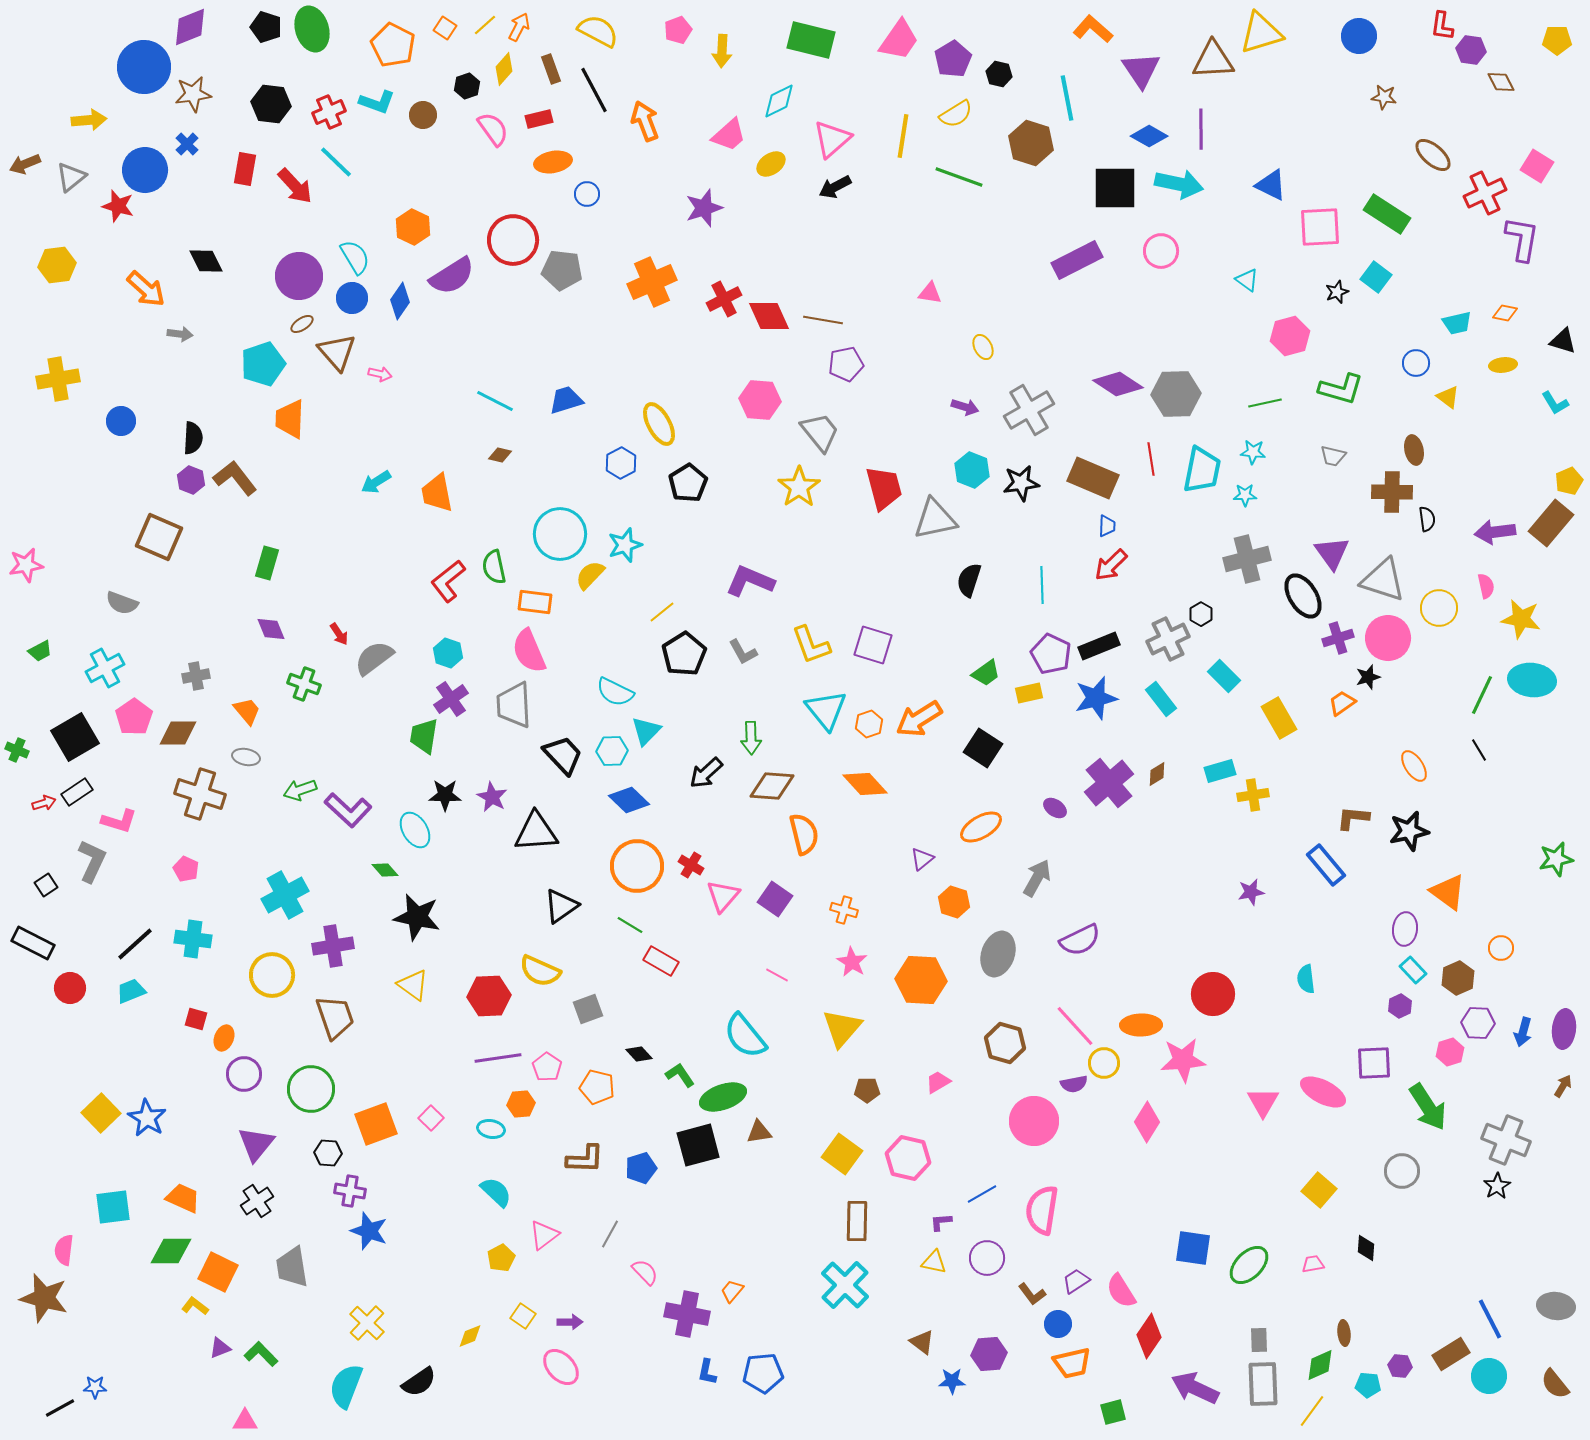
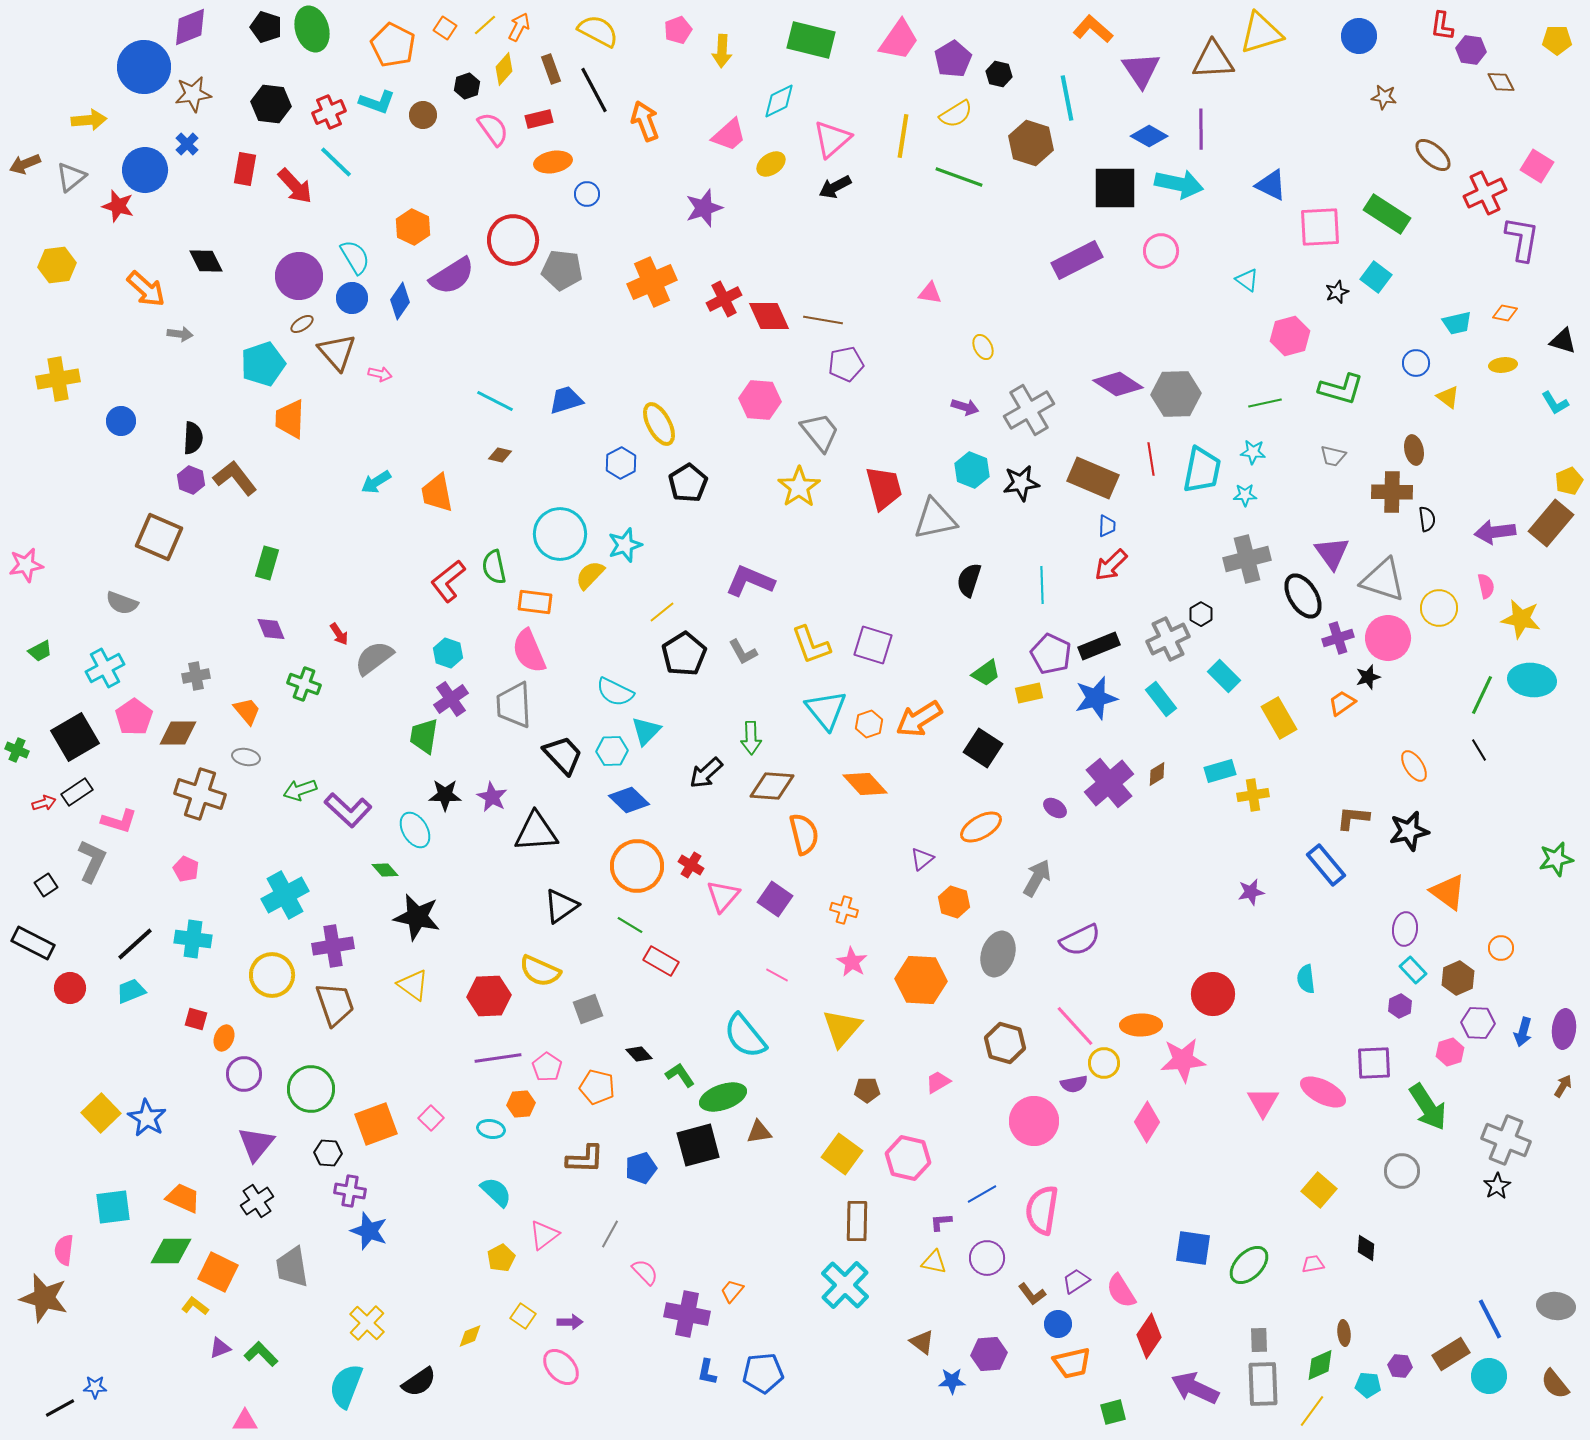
brown trapezoid at (335, 1017): moved 13 px up
